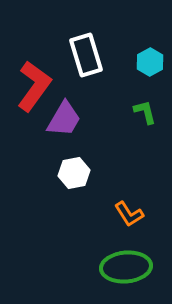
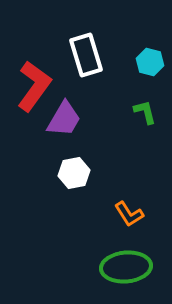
cyan hexagon: rotated 16 degrees counterclockwise
